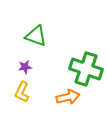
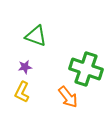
orange arrow: rotated 65 degrees clockwise
